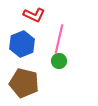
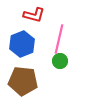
red L-shape: rotated 10 degrees counterclockwise
green circle: moved 1 px right
brown pentagon: moved 1 px left, 2 px up; rotated 8 degrees counterclockwise
